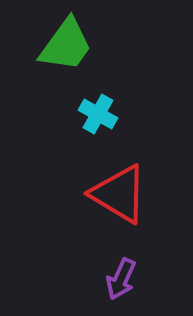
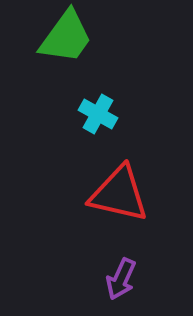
green trapezoid: moved 8 px up
red triangle: rotated 18 degrees counterclockwise
